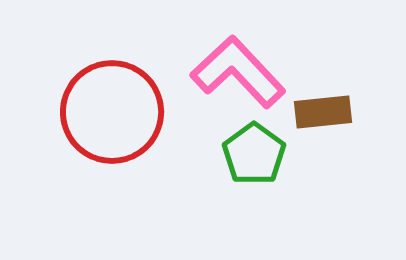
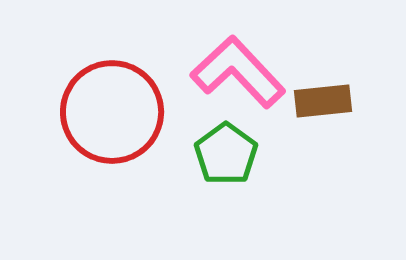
brown rectangle: moved 11 px up
green pentagon: moved 28 px left
